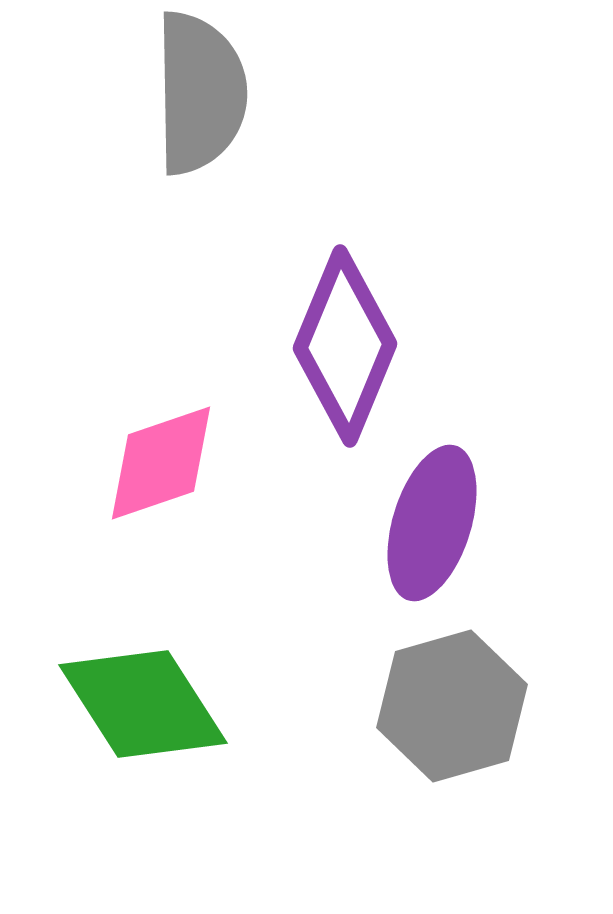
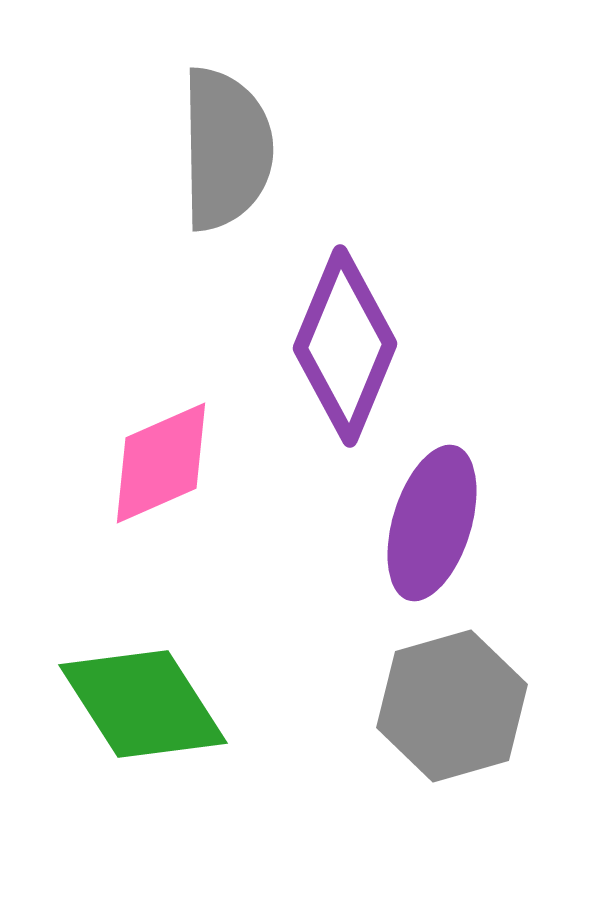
gray semicircle: moved 26 px right, 56 px down
pink diamond: rotated 5 degrees counterclockwise
